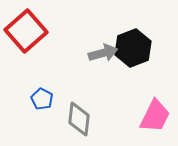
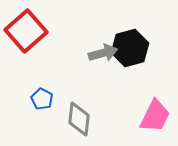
black hexagon: moved 3 px left; rotated 6 degrees clockwise
